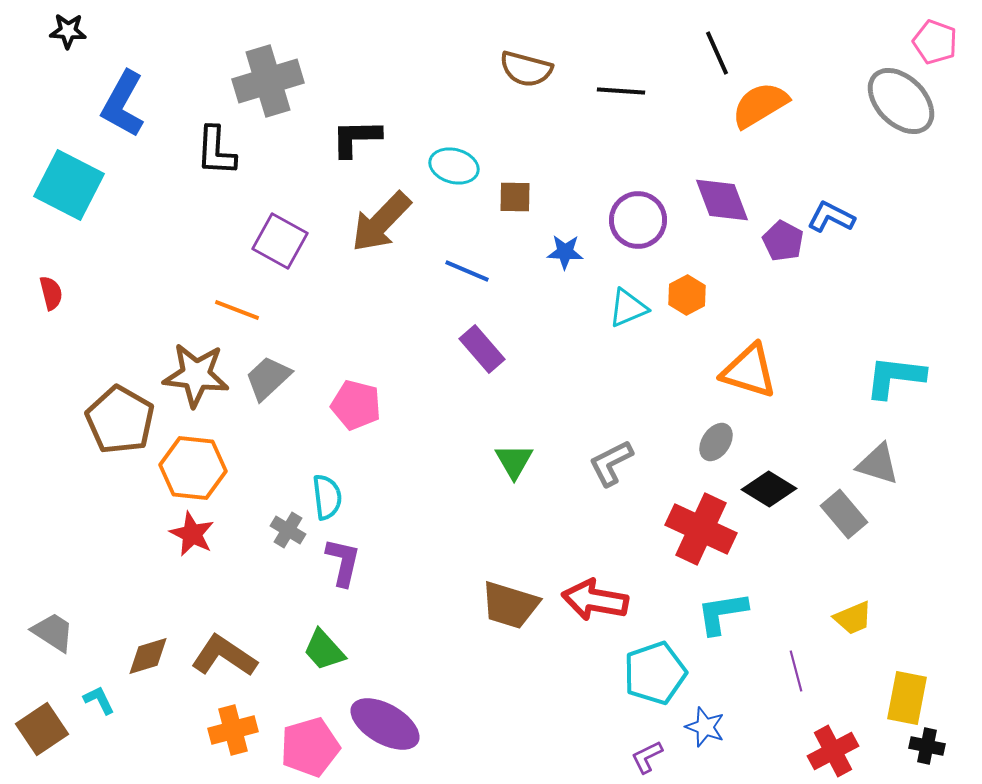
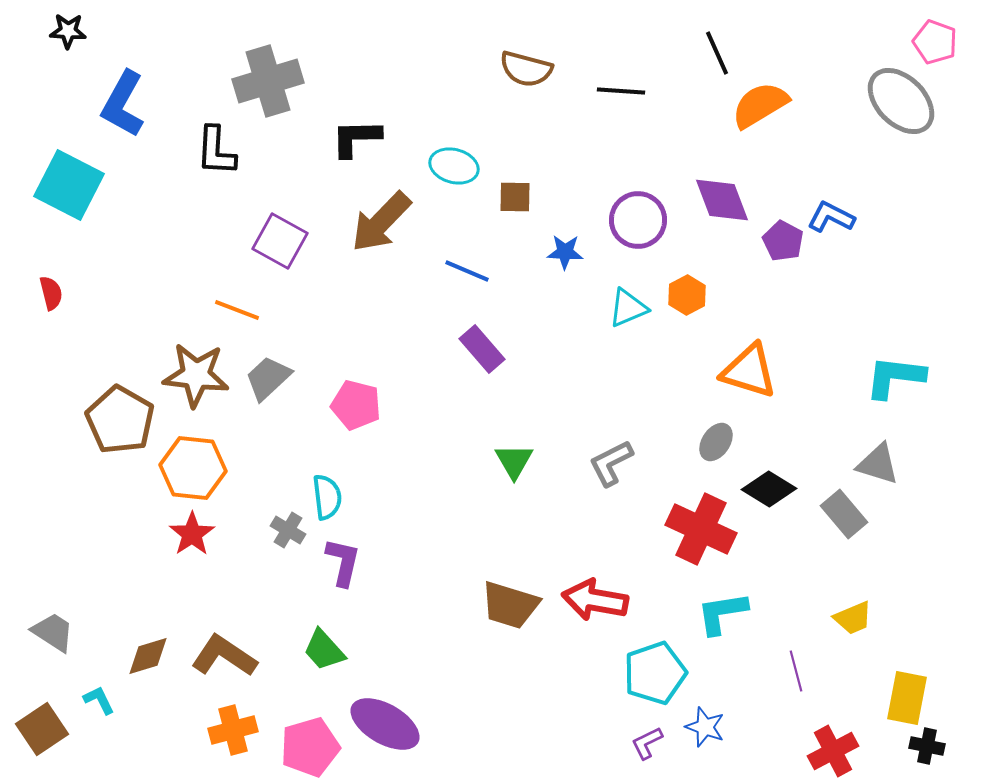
red star at (192, 534): rotated 12 degrees clockwise
purple L-shape at (647, 757): moved 14 px up
